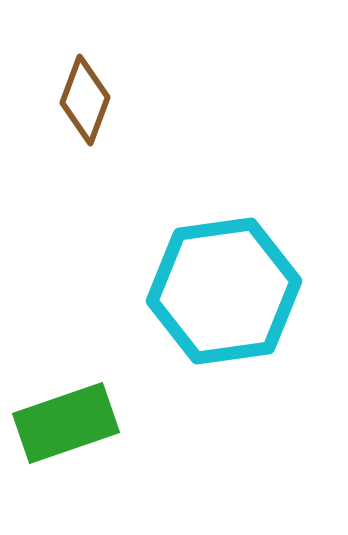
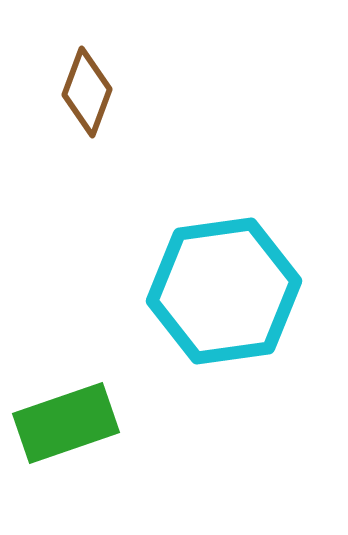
brown diamond: moved 2 px right, 8 px up
